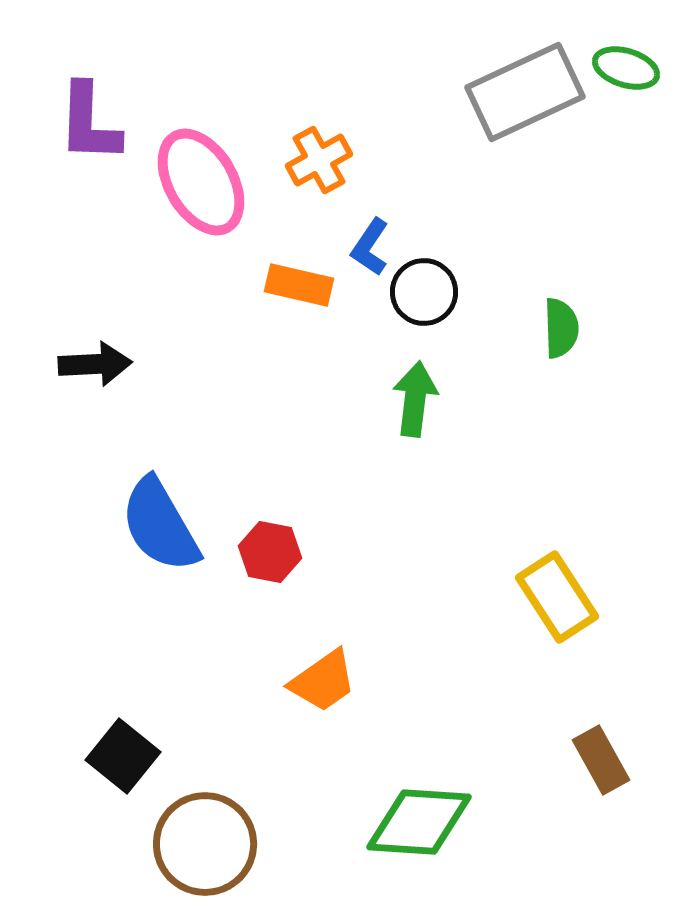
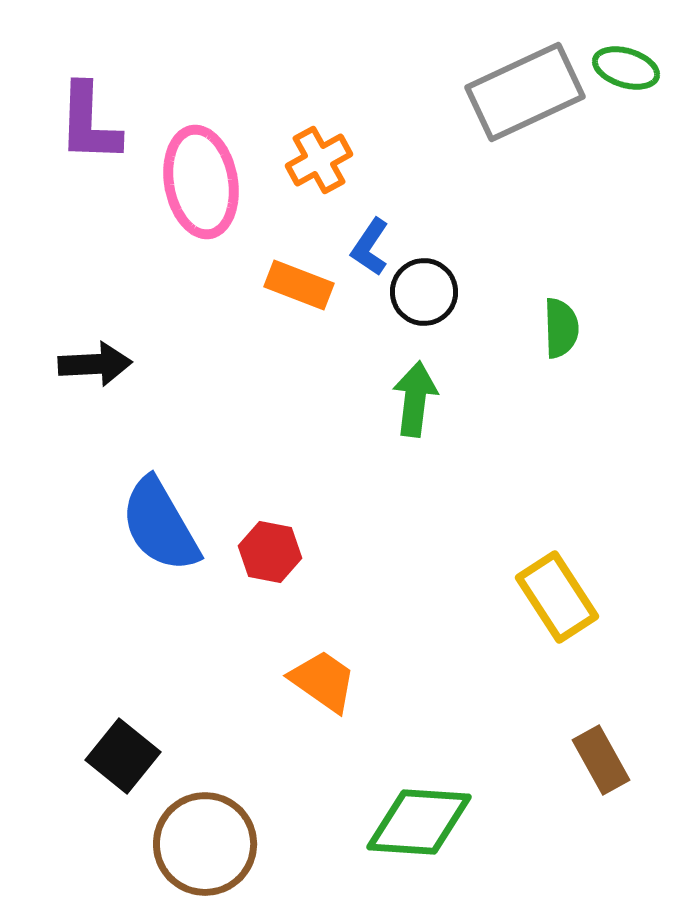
pink ellipse: rotated 20 degrees clockwise
orange rectangle: rotated 8 degrees clockwise
orange trapezoid: rotated 110 degrees counterclockwise
